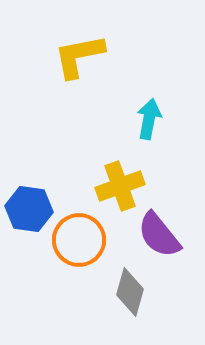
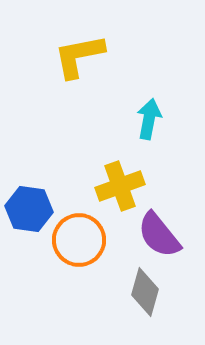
gray diamond: moved 15 px right
